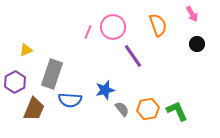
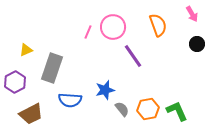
gray rectangle: moved 6 px up
brown trapezoid: moved 3 px left, 5 px down; rotated 40 degrees clockwise
